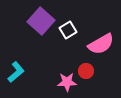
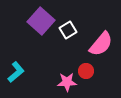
pink semicircle: rotated 20 degrees counterclockwise
